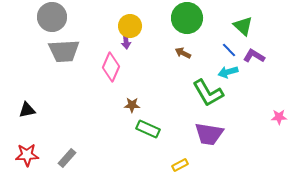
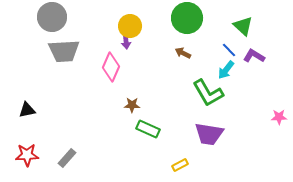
cyan arrow: moved 2 px left, 2 px up; rotated 36 degrees counterclockwise
